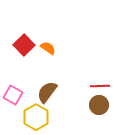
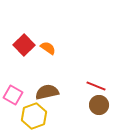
red line: moved 4 px left; rotated 24 degrees clockwise
brown semicircle: rotated 40 degrees clockwise
yellow hexagon: moved 2 px left, 1 px up; rotated 10 degrees clockwise
